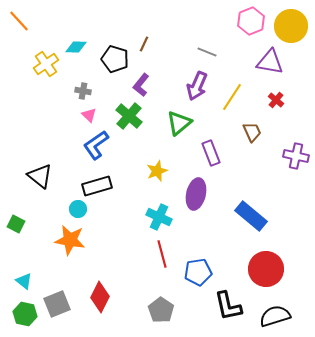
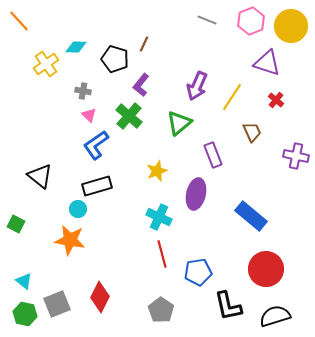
gray line: moved 32 px up
purple triangle: moved 3 px left, 1 px down; rotated 8 degrees clockwise
purple rectangle: moved 2 px right, 2 px down
